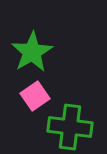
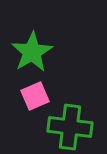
pink square: rotated 12 degrees clockwise
